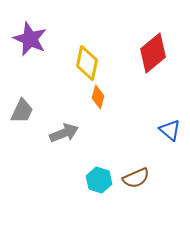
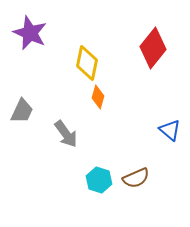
purple star: moved 6 px up
red diamond: moved 5 px up; rotated 12 degrees counterclockwise
gray arrow: moved 2 px right, 1 px down; rotated 76 degrees clockwise
